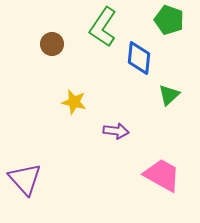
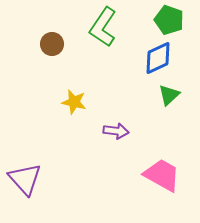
blue diamond: moved 19 px right; rotated 60 degrees clockwise
